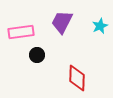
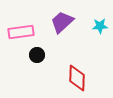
purple trapezoid: rotated 20 degrees clockwise
cyan star: rotated 21 degrees clockwise
